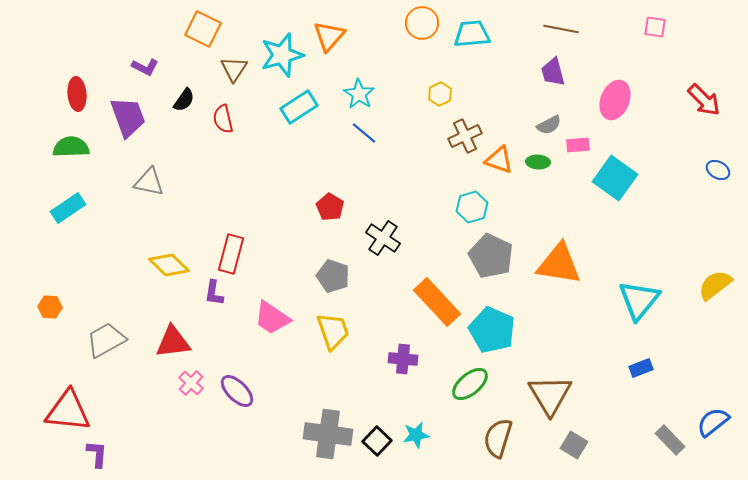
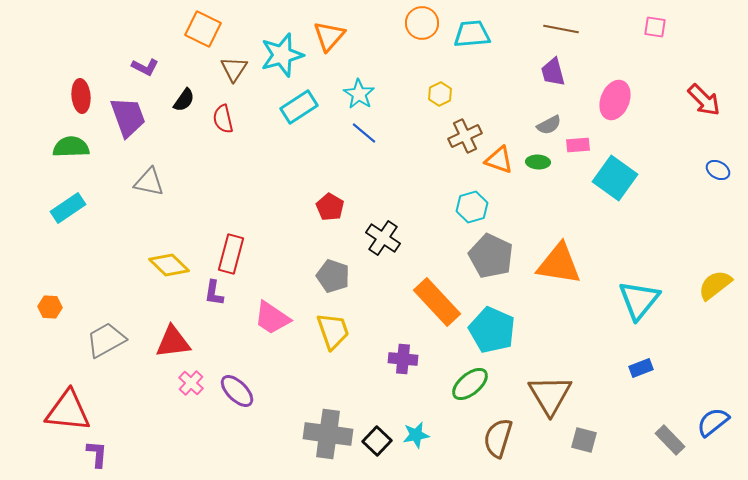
red ellipse at (77, 94): moved 4 px right, 2 px down
gray square at (574, 445): moved 10 px right, 5 px up; rotated 16 degrees counterclockwise
